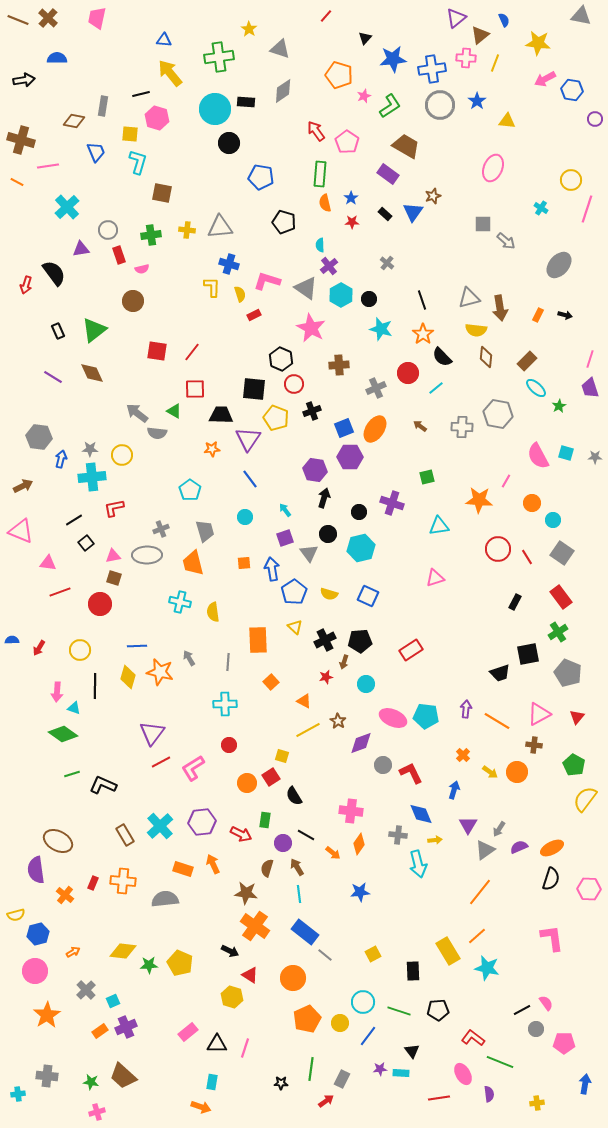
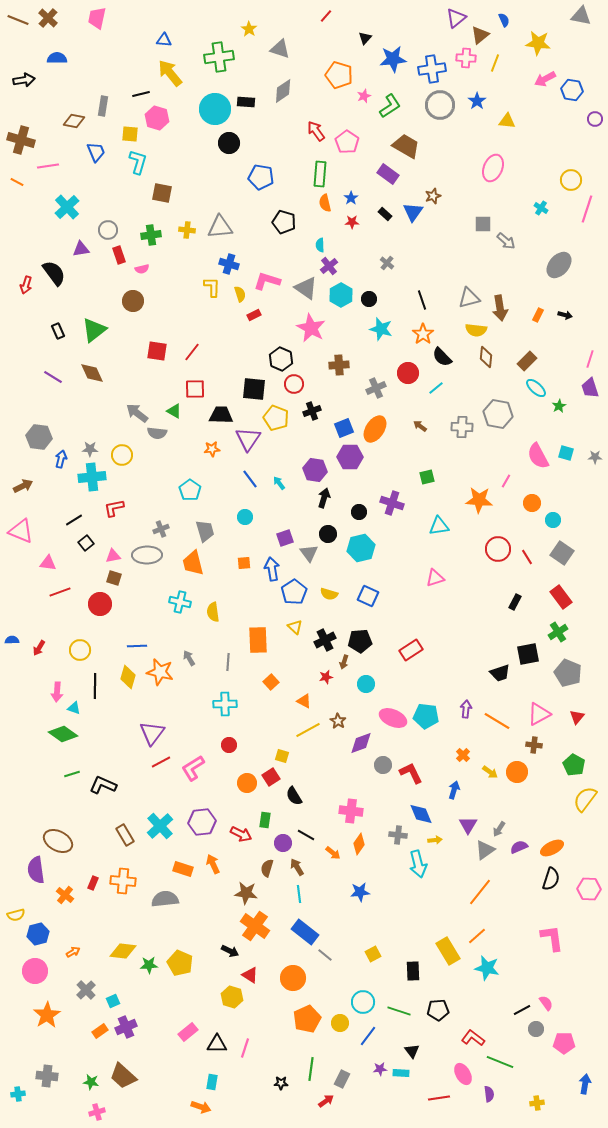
cyan arrow at (285, 510): moved 6 px left, 27 px up
